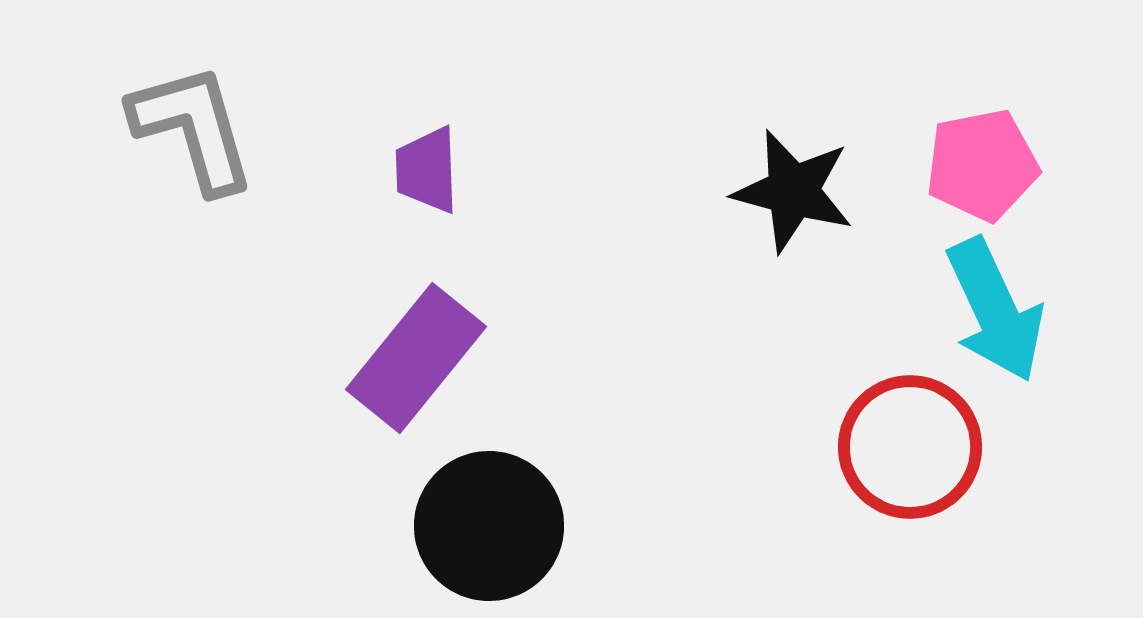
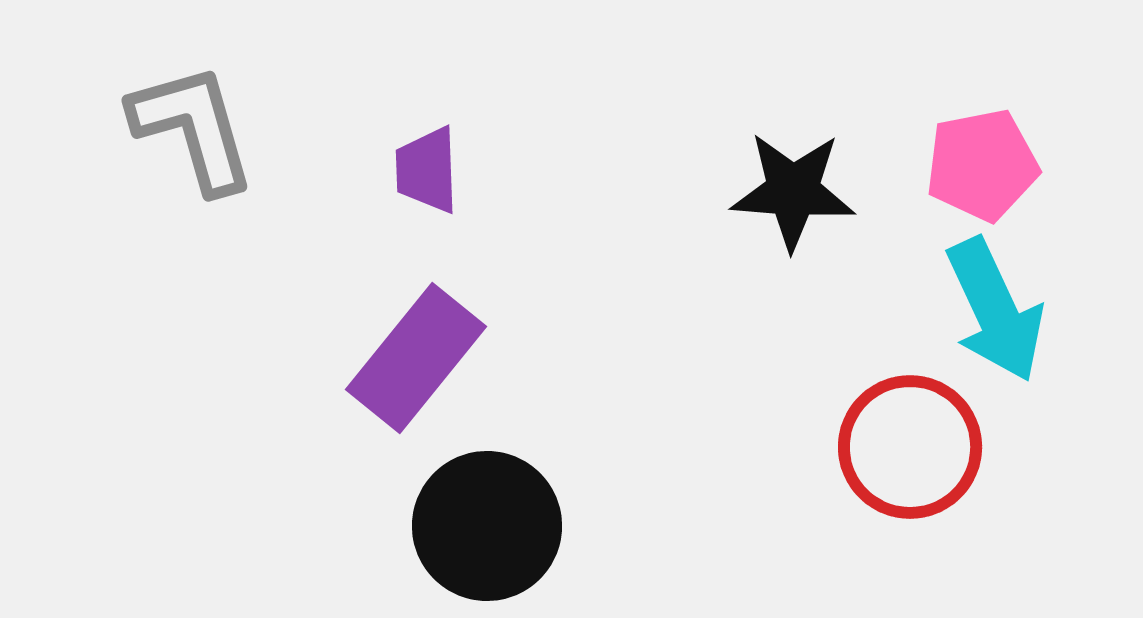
black star: rotated 11 degrees counterclockwise
black circle: moved 2 px left
